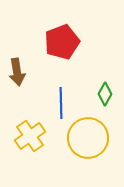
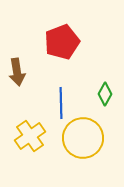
yellow circle: moved 5 px left
